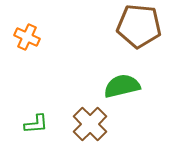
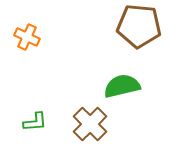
green L-shape: moved 1 px left, 2 px up
